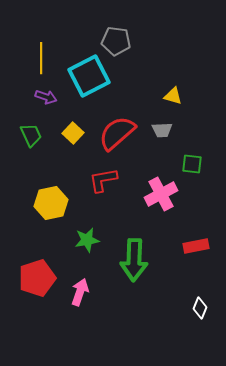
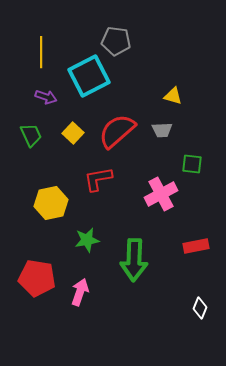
yellow line: moved 6 px up
red semicircle: moved 2 px up
red L-shape: moved 5 px left, 1 px up
red pentagon: rotated 27 degrees clockwise
